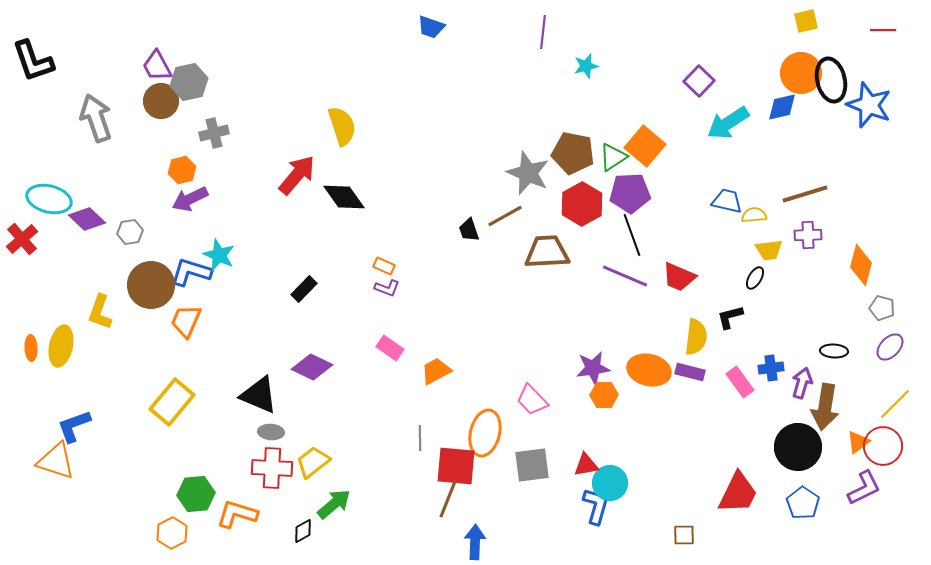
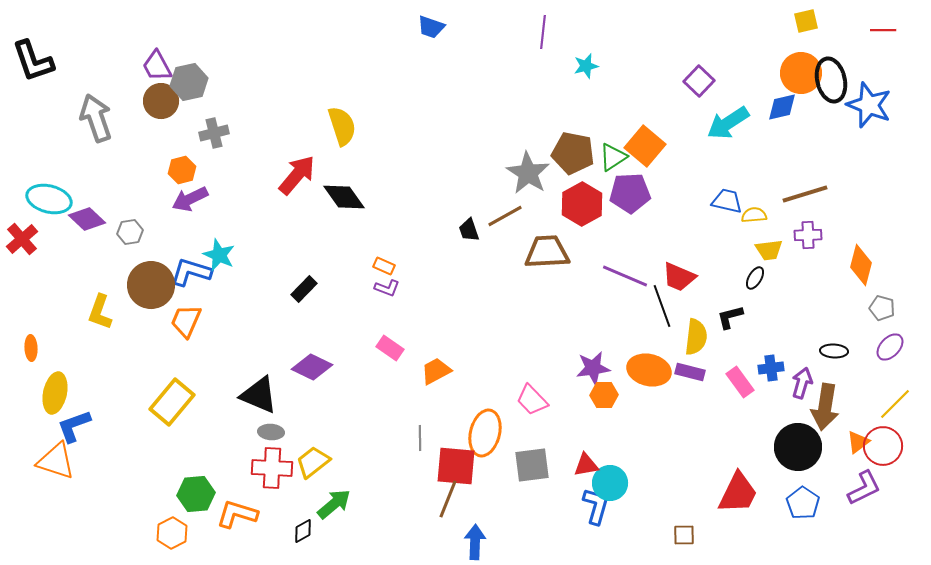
gray star at (528, 173): rotated 9 degrees clockwise
black line at (632, 235): moved 30 px right, 71 px down
yellow ellipse at (61, 346): moved 6 px left, 47 px down
